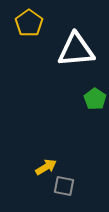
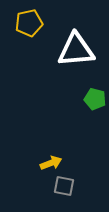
yellow pentagon: rotated 24 degrees clockwise
green pentagon: rotated 20 degrees counterclockwise
yellow arrow: moved 5 px right, 4 px up; rotated 10 degrees clockwise
